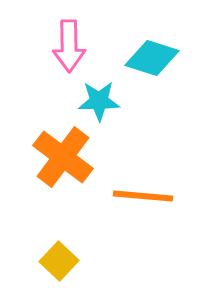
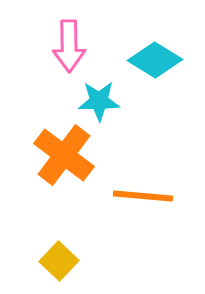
cyan diamond: moved 3 px right, 2 px down; rotated 14 degrees clockwise
orange cross: moved 1 px right, 2 px up
